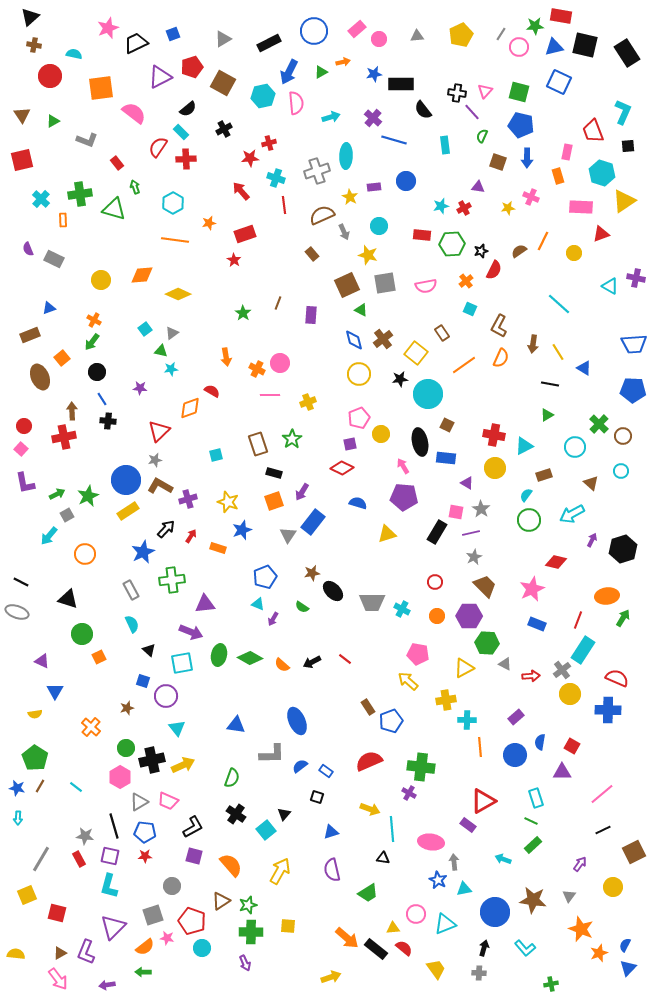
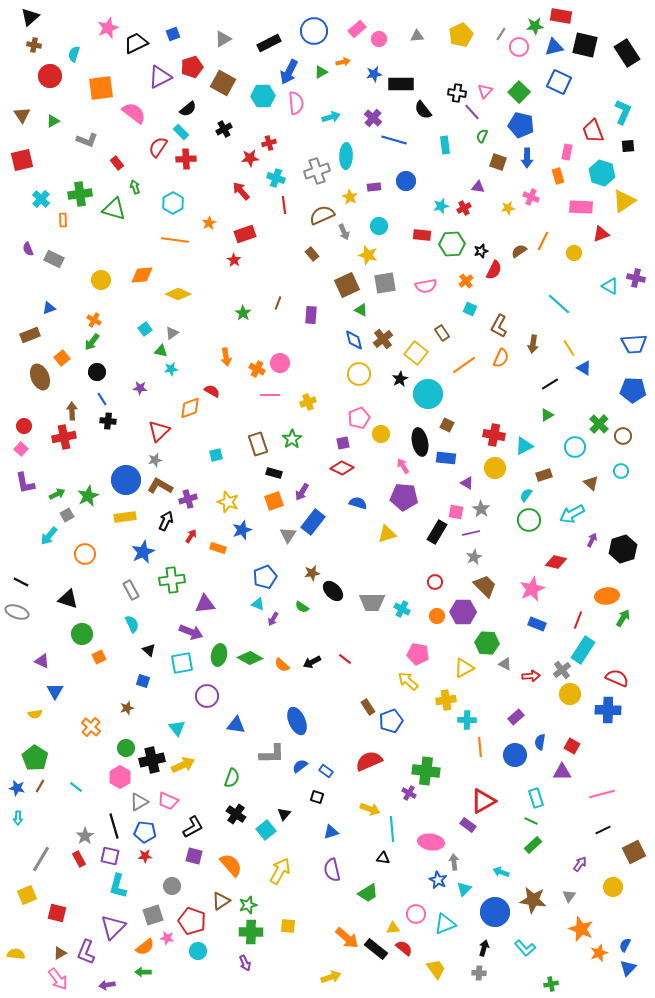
cyan semicircle at (74, 54): rotated 84 degrees counterclockwise
green square at (519, 92): rotated 30 degrees clockwise
cyan hexagon at (263, 96): rotated 10 degrees clockwise
orange star at (209, 223): rotated 16 degrees counterclockwise
yellow line at (558, 352): moved 11 px right, 4 px up
black star at (400, 379): rotated 21 degrees counterclockwise
black line at (550, 384): rotated 42 degrees counterclockwise
purple square at (350, 444): moved 7 px left, 1 px up
yellow rectangle at (128, 511): moved 3 px left, 6 px down; rotated 25 degrees clockwise
black arrow at (166, 529): moved 8 px up; rotated 18 degrees counterclockwise
purple hexagon at (469, 616): moved 6 px left, 4 px up
purple circle at (166, 696): moved 41 px right
green cross at (421, 767): moved 5 px right, 4 px down
pink line at (602, 794): rotated 25 degrees clockwise
gray star at (85, 836): rotated 30 degrees clockwise
cyan arrow at (503, 859): moved 2 px left, 13 px down
cyan L-shape at (109, 886): moved 9 px right
cyan triangle at (464, 889): rotated 35 degrees counterclockwise
cyan circle at (202, 948): moved 4 px left, 3 px down
